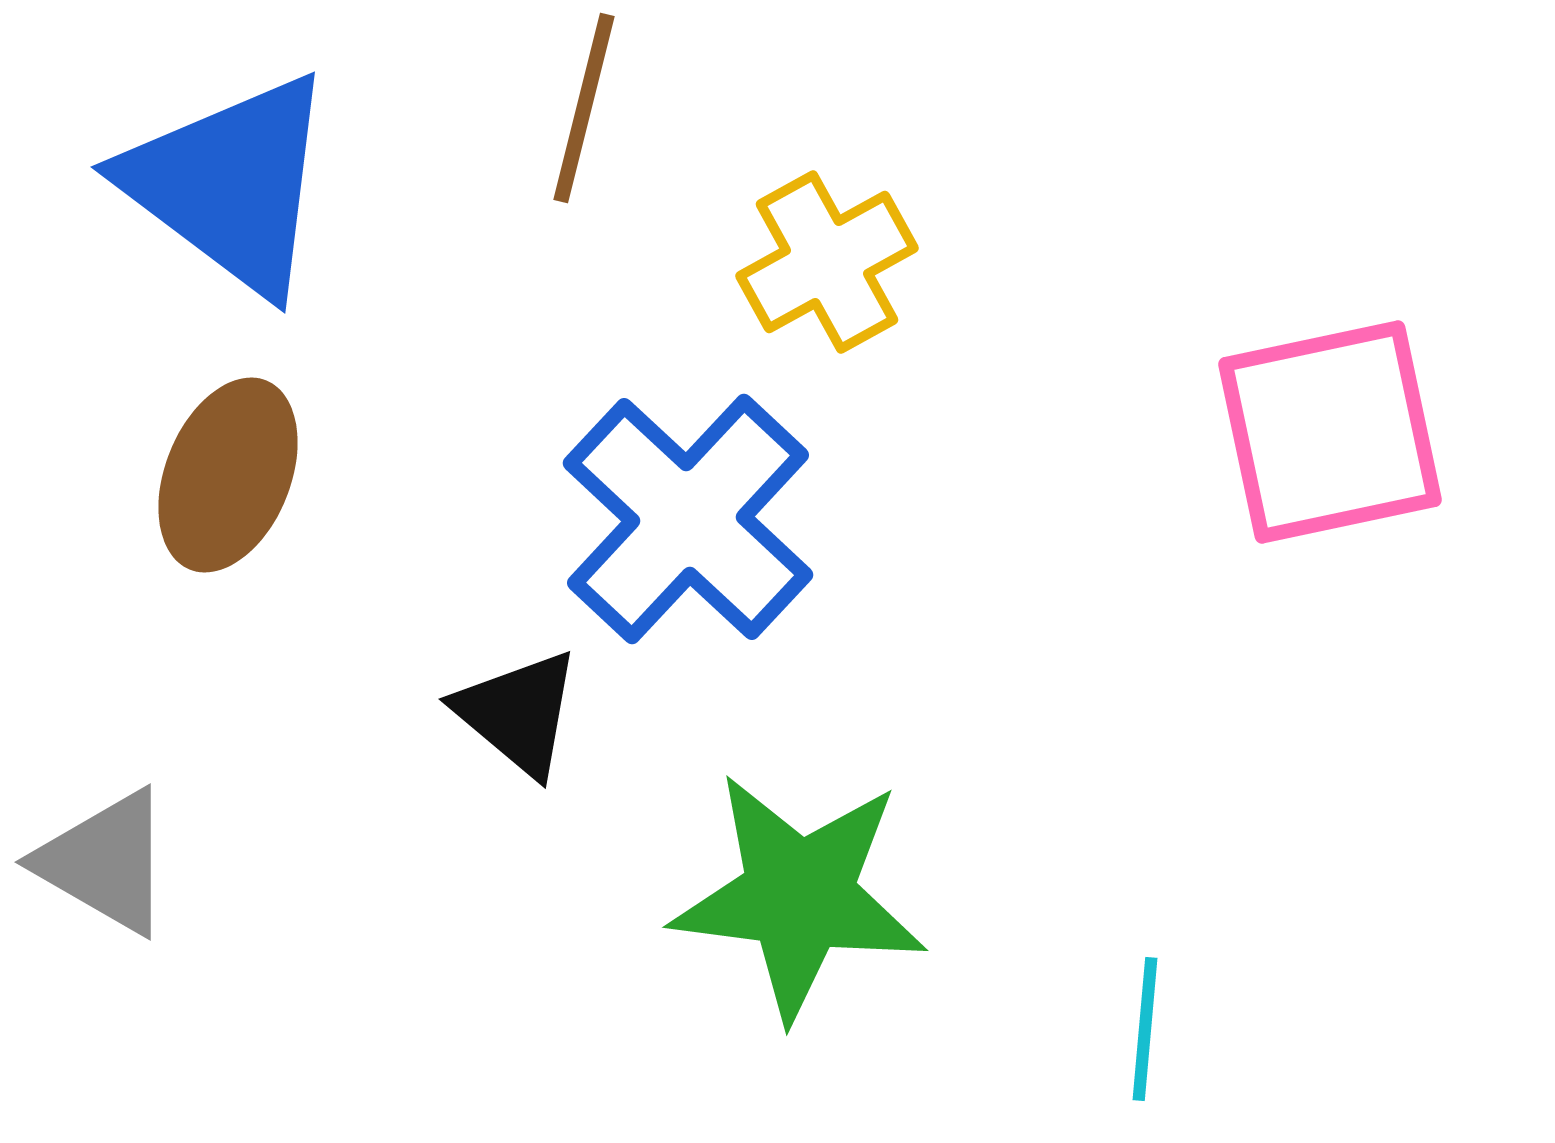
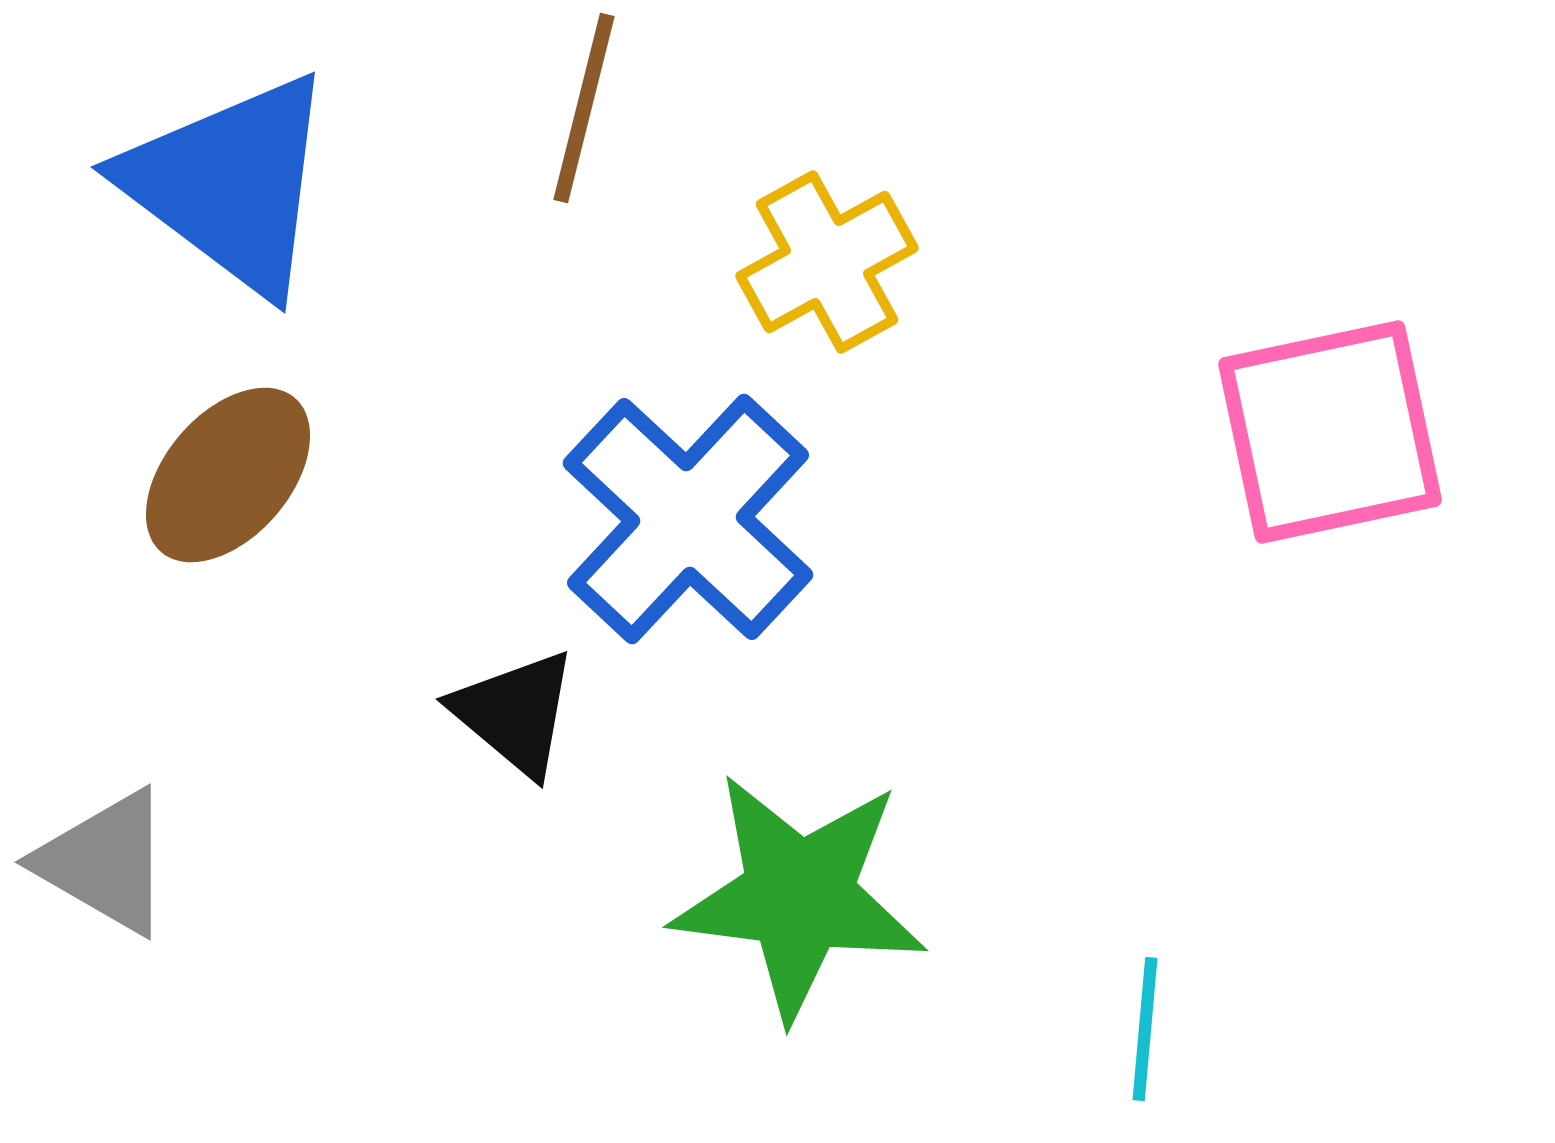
brown ellipse: rotated 19 degrees clockwise
black triangle: moved 3 px left
